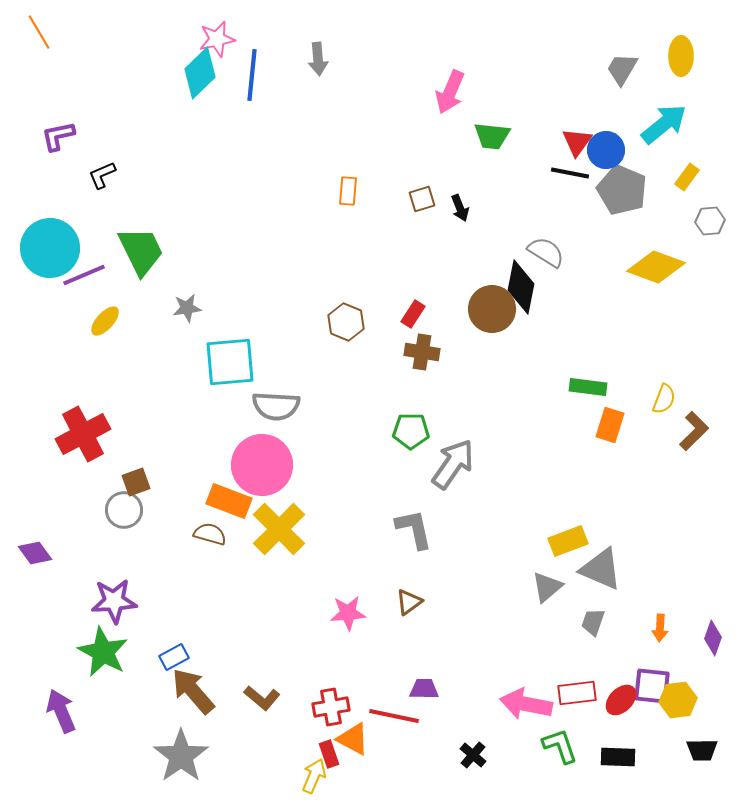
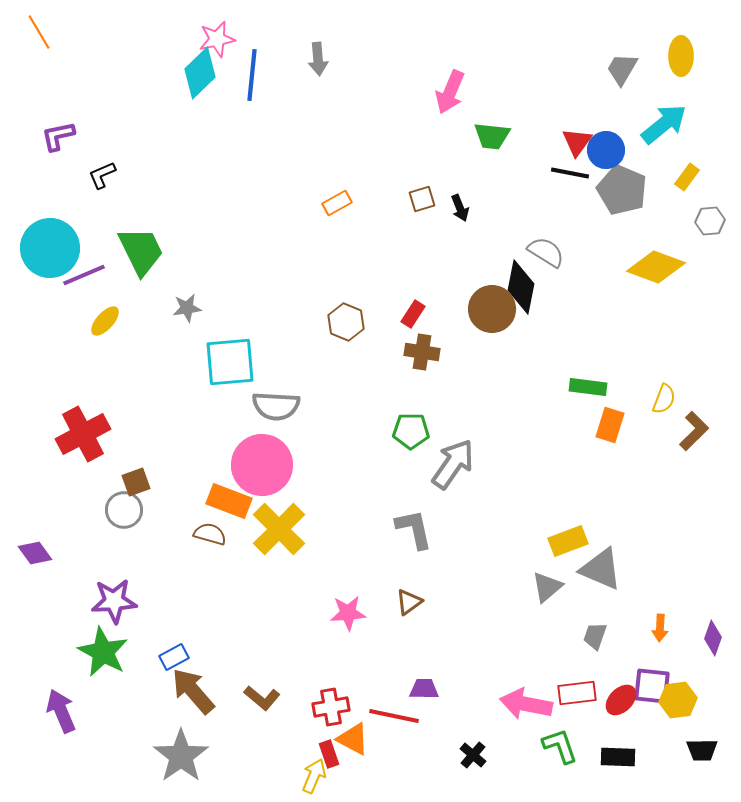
orange rectangle at (348, 191): moved 11 px left, 12 px down; rotated 56 degrees clockwise
gray trapezoid at (593, 622): moved 2 px right, 14 px down
